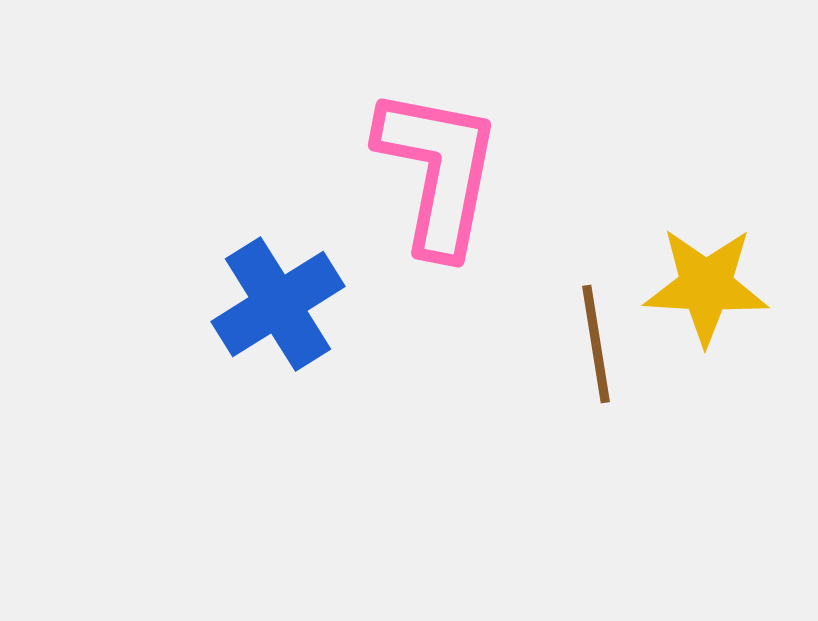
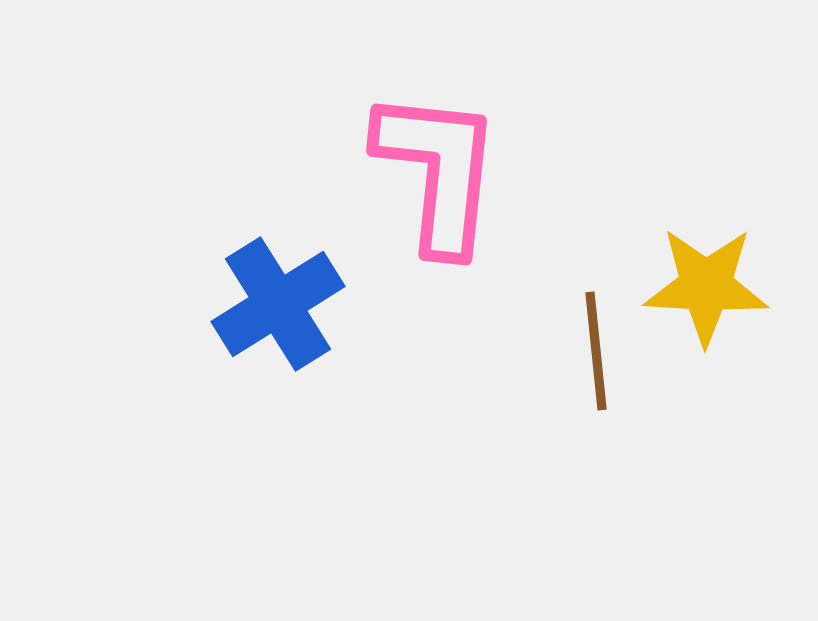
pink L-shape: rotated 5 degrees counterclockwise
brown line: moved 7 px down; rotated 3 degrees clockwise
